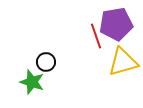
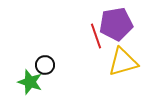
black circle: moved 1 px left, 3 px down
green star: moved 2 px left
